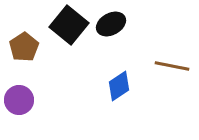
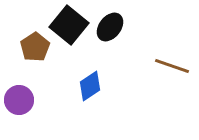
black ellipse: moved 1 px left, 3 px down; rotated 24 degrees counterclockwise
brown pentagon: moved 11 px right
brown line: rotated 8 degrees clockwise
blue diamond: moved 29 px left
